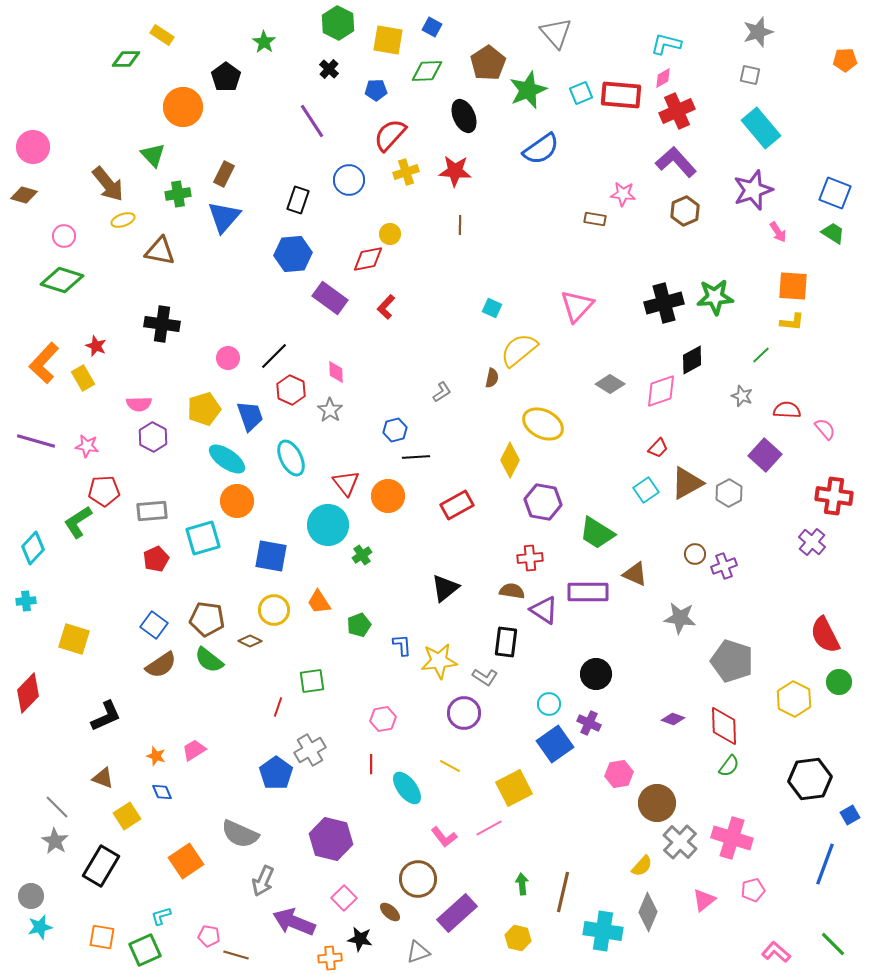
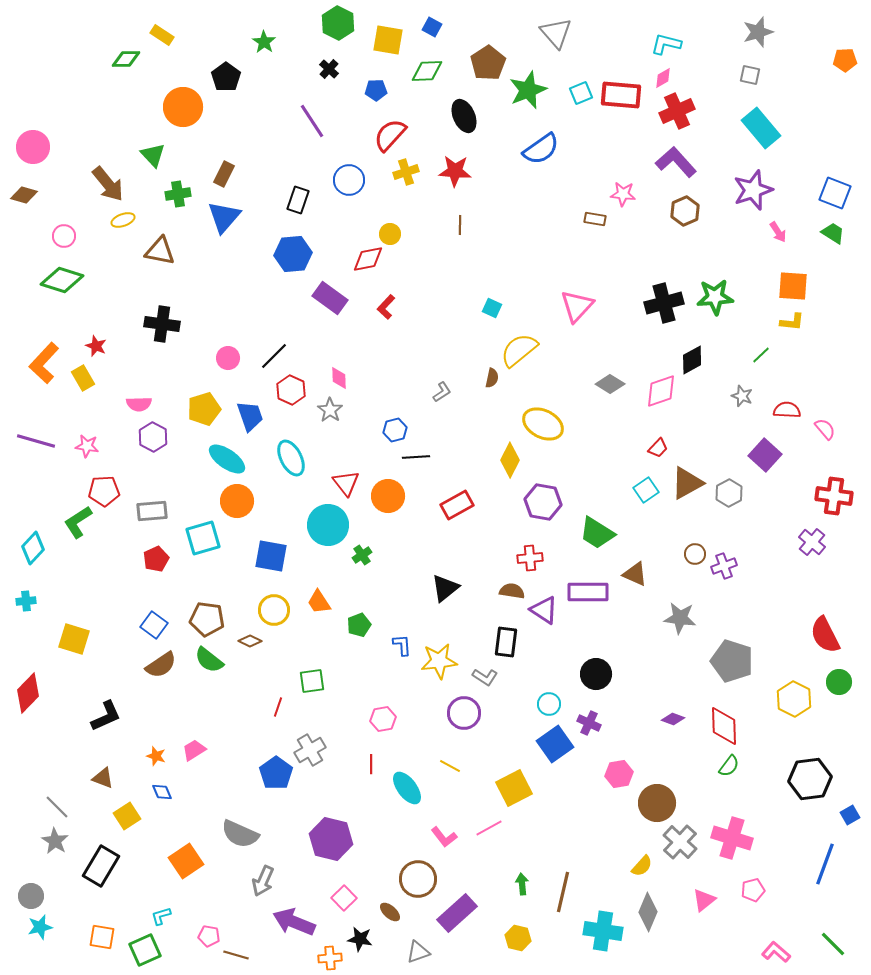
pink diamond at (336, 372): moved 3 px right, 6 px down
